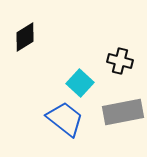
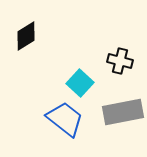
black diamond: moved 1 px right, 1 px up
